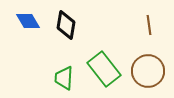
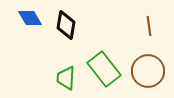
blue diamond: moved 2 px right, 3 px up
brown line: moved 1 px down
green trapezoid: moved 2 px right
